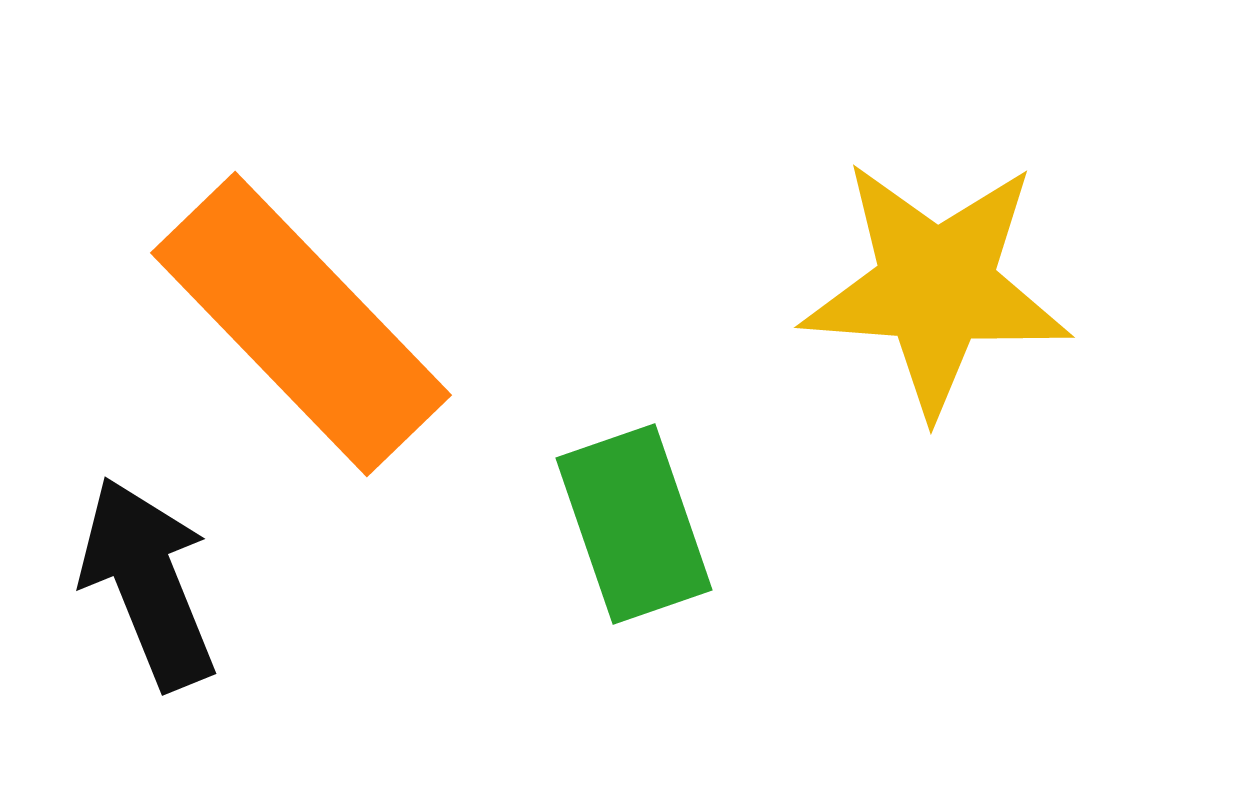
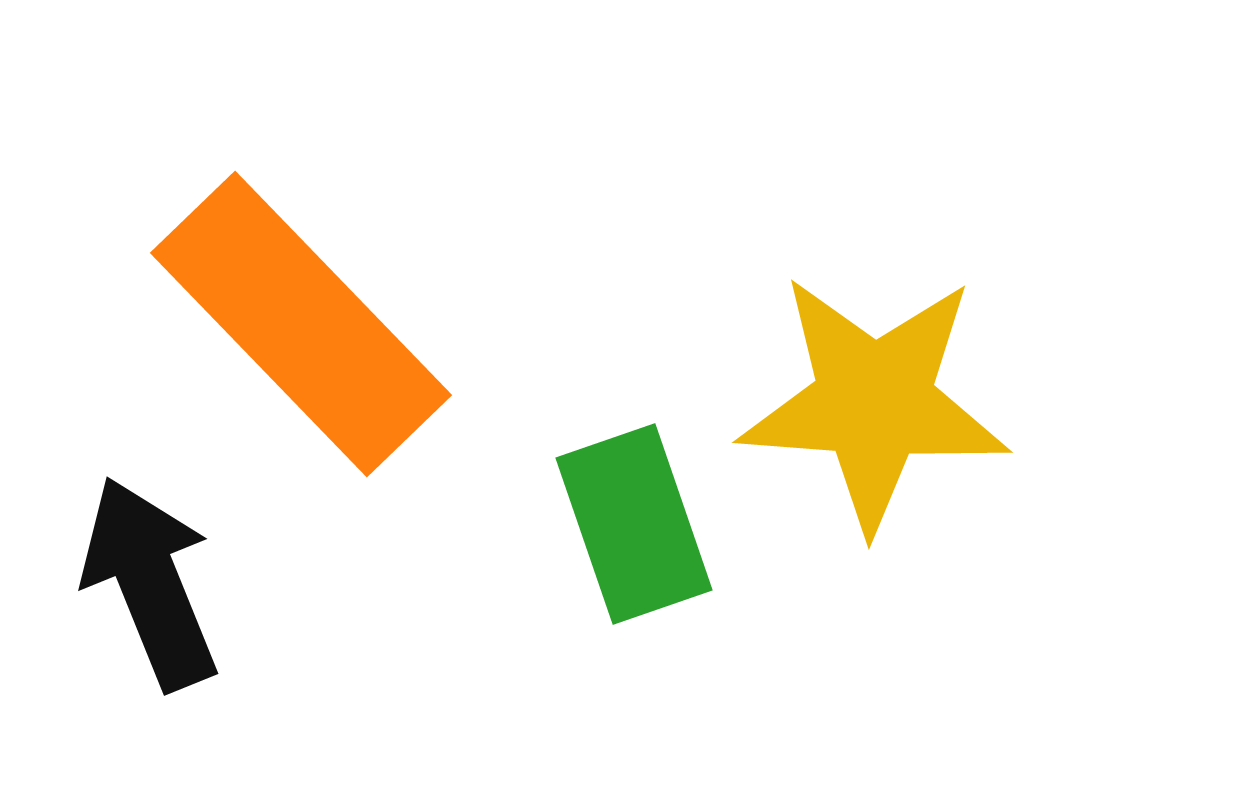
yellow star: moved 62 px left, 115 px down
black arrow: moved 2 px right
